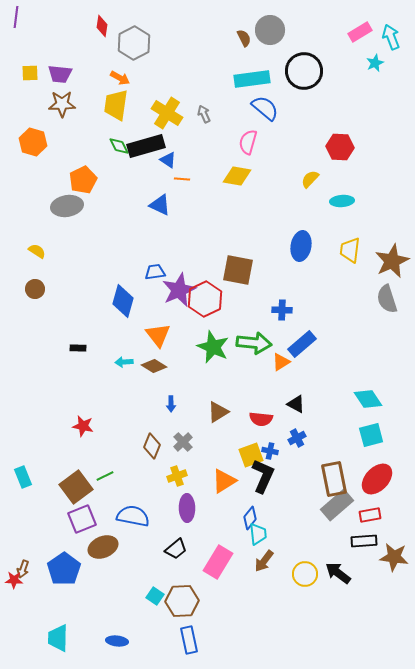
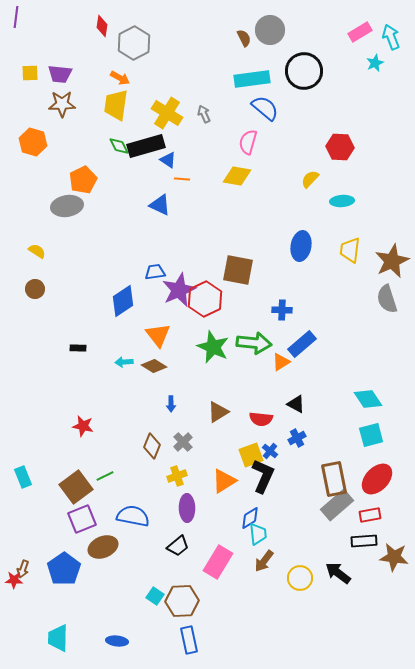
blue diamond at (123, 301): rotated 40 degrees clockwise
blue cross at (270, 451): rotated 28 degrees clockwise
blue diamond at (250, 518): rotated 20 degrees clockwise
black trapezoid at (176, 549): moved 2 px right, 3 px up
yellow circle at (305, 574): moved 5 px left, 4 px down
